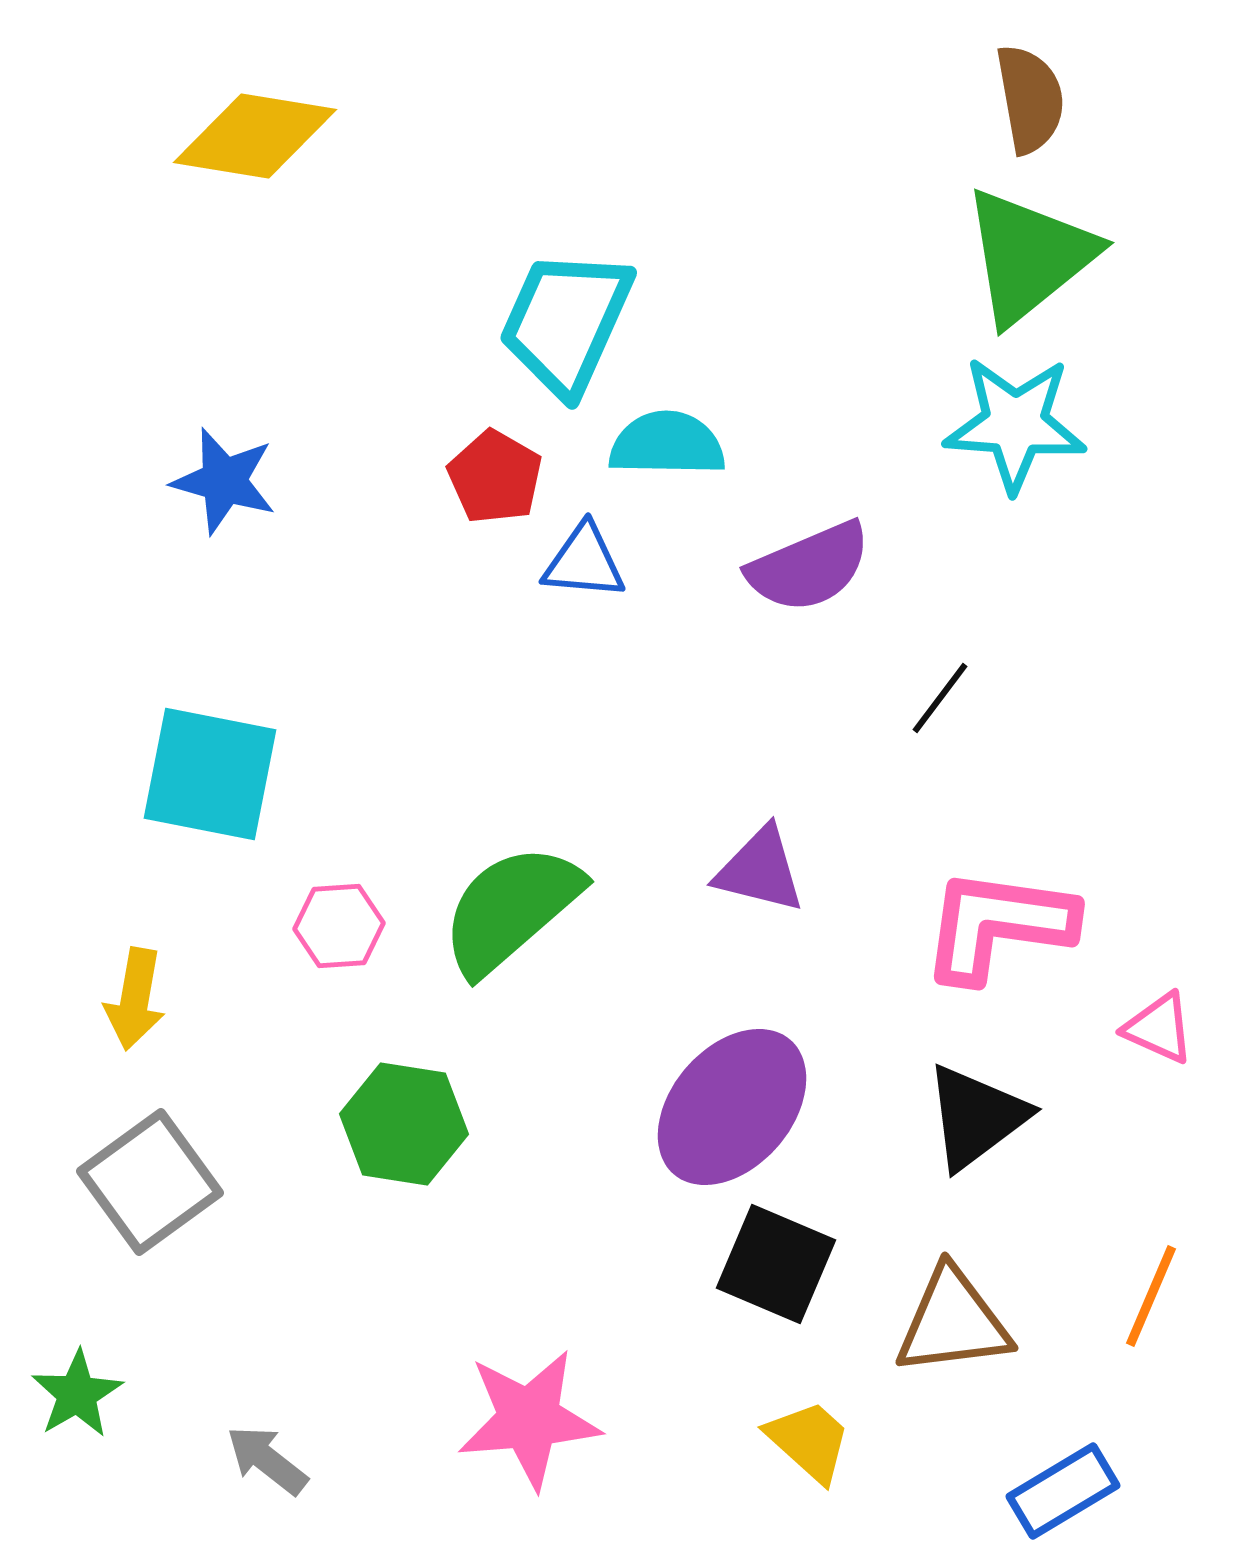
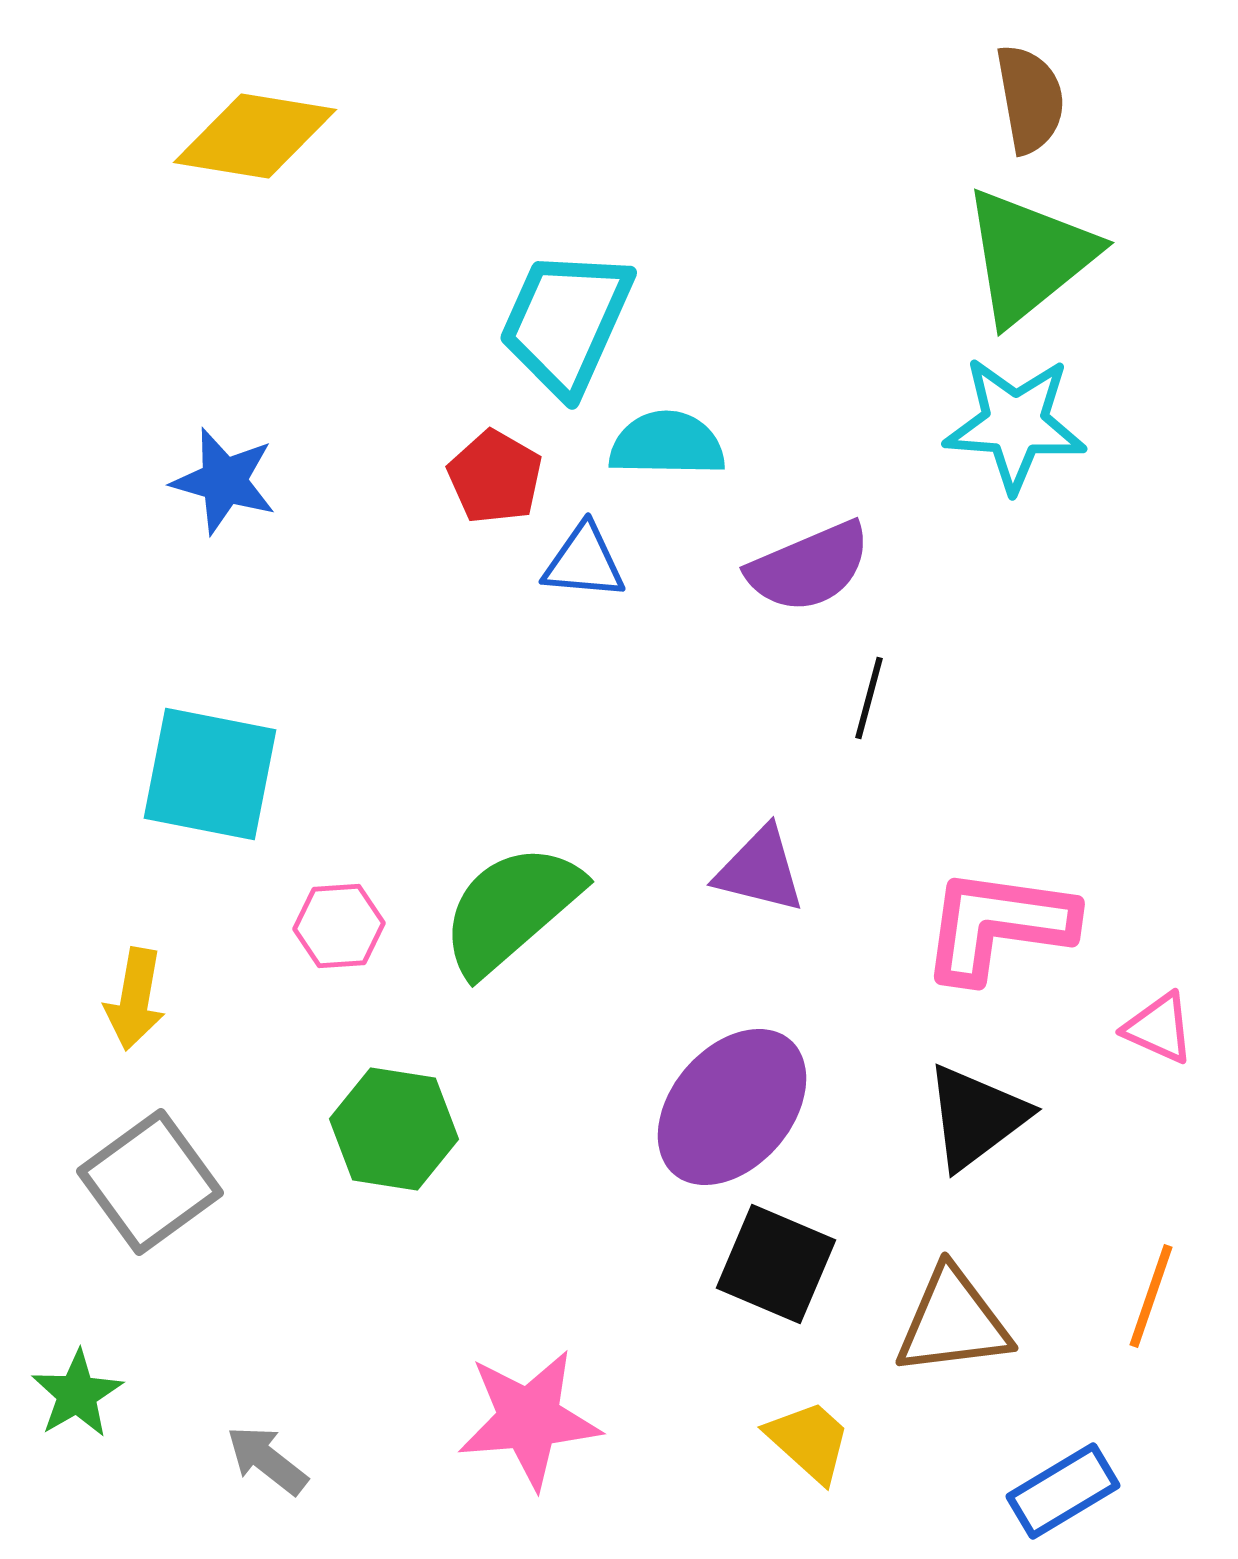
black line: moved 71 px left; rotated 22 degrees counterclockwise
green hexagon: moved 10 px left, 5 px down
orange line: rotated 4 degrees counterclockwise
